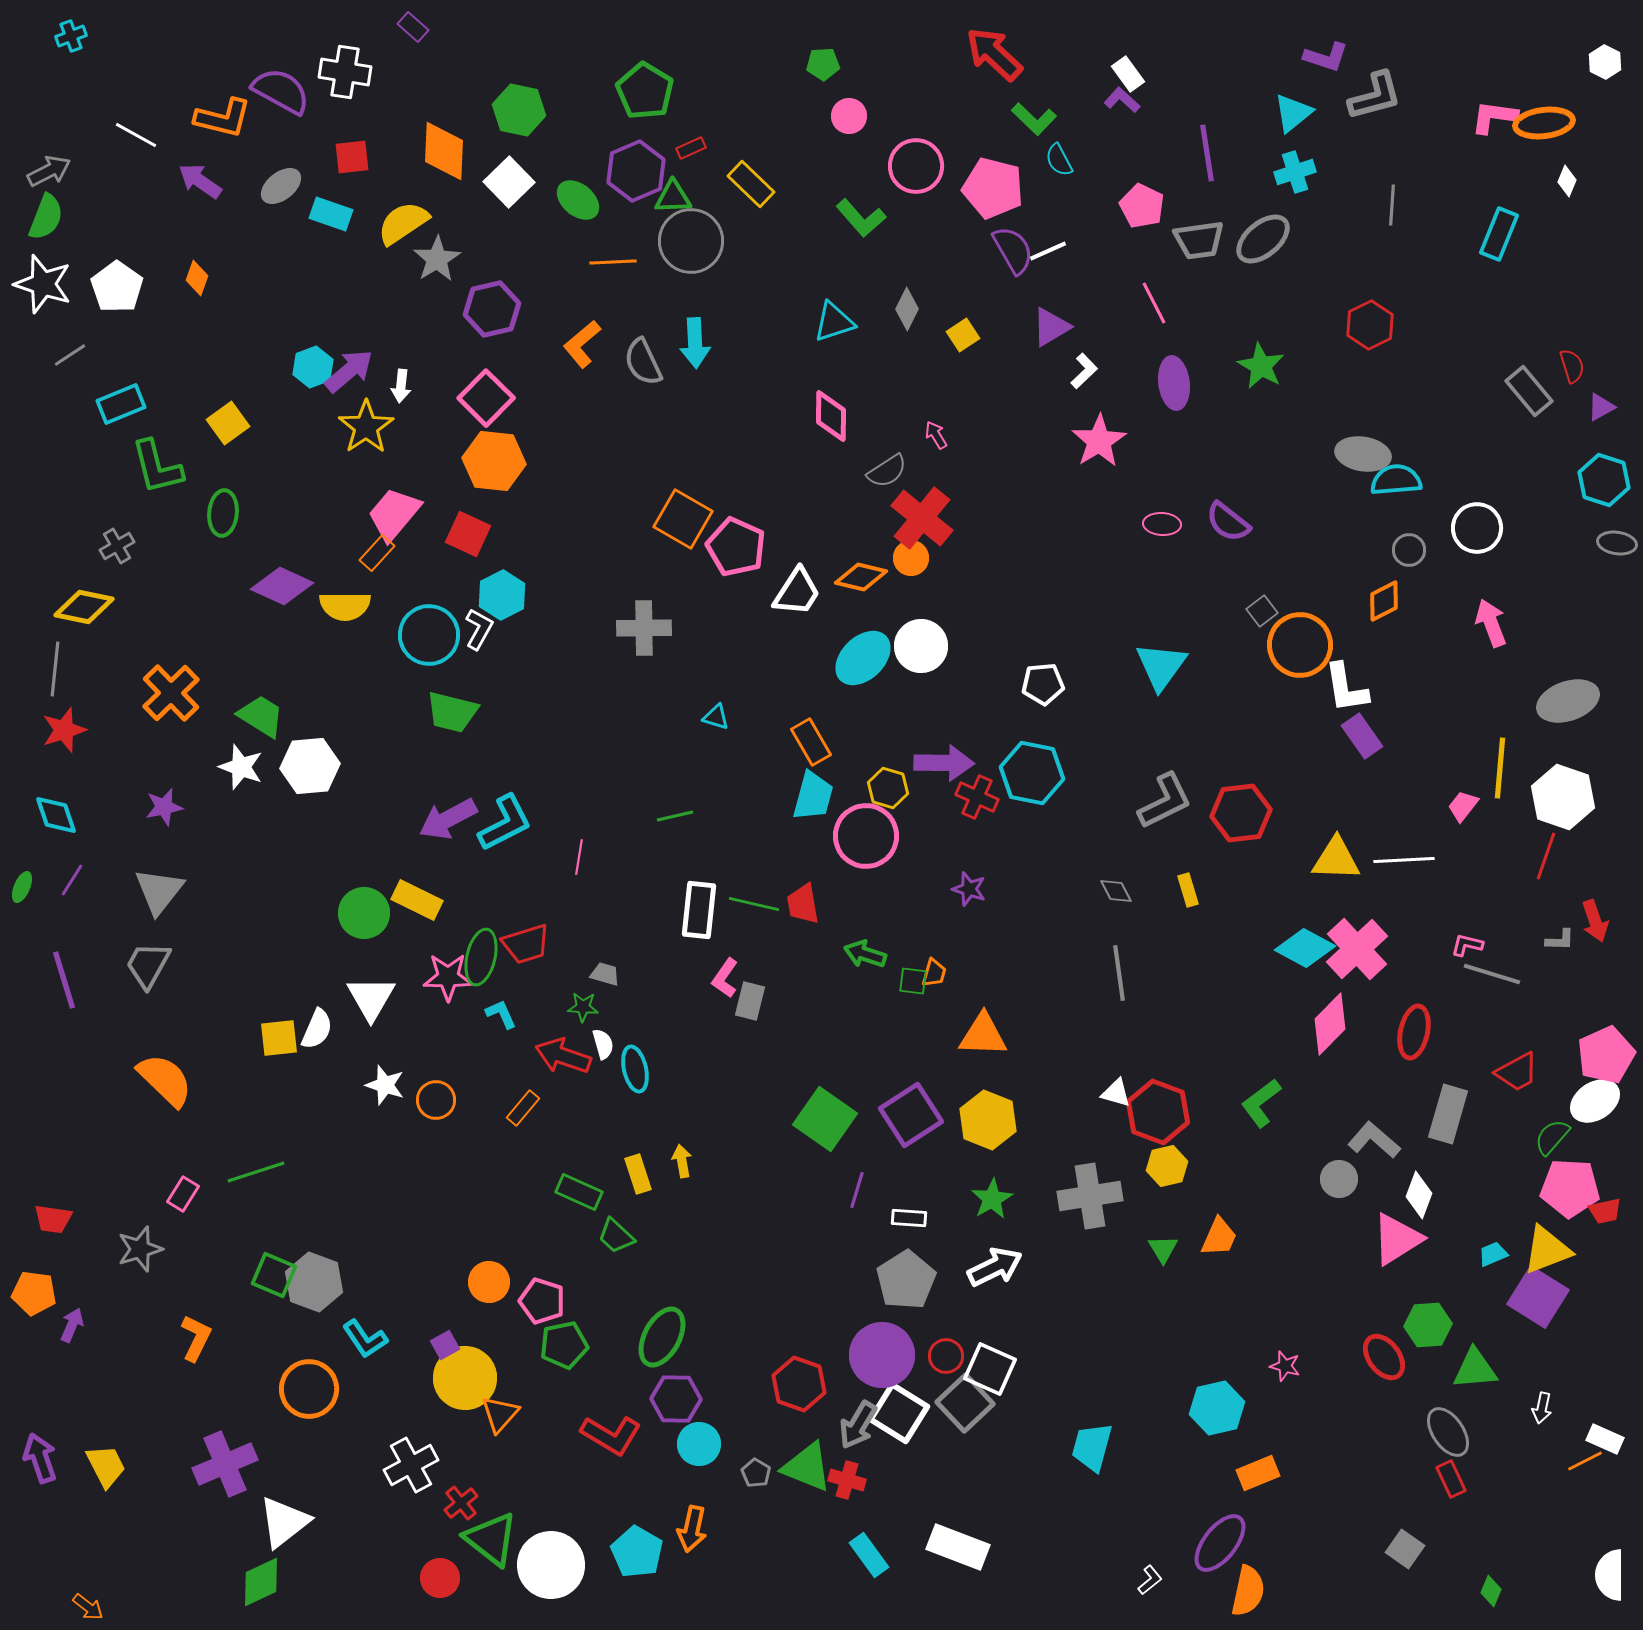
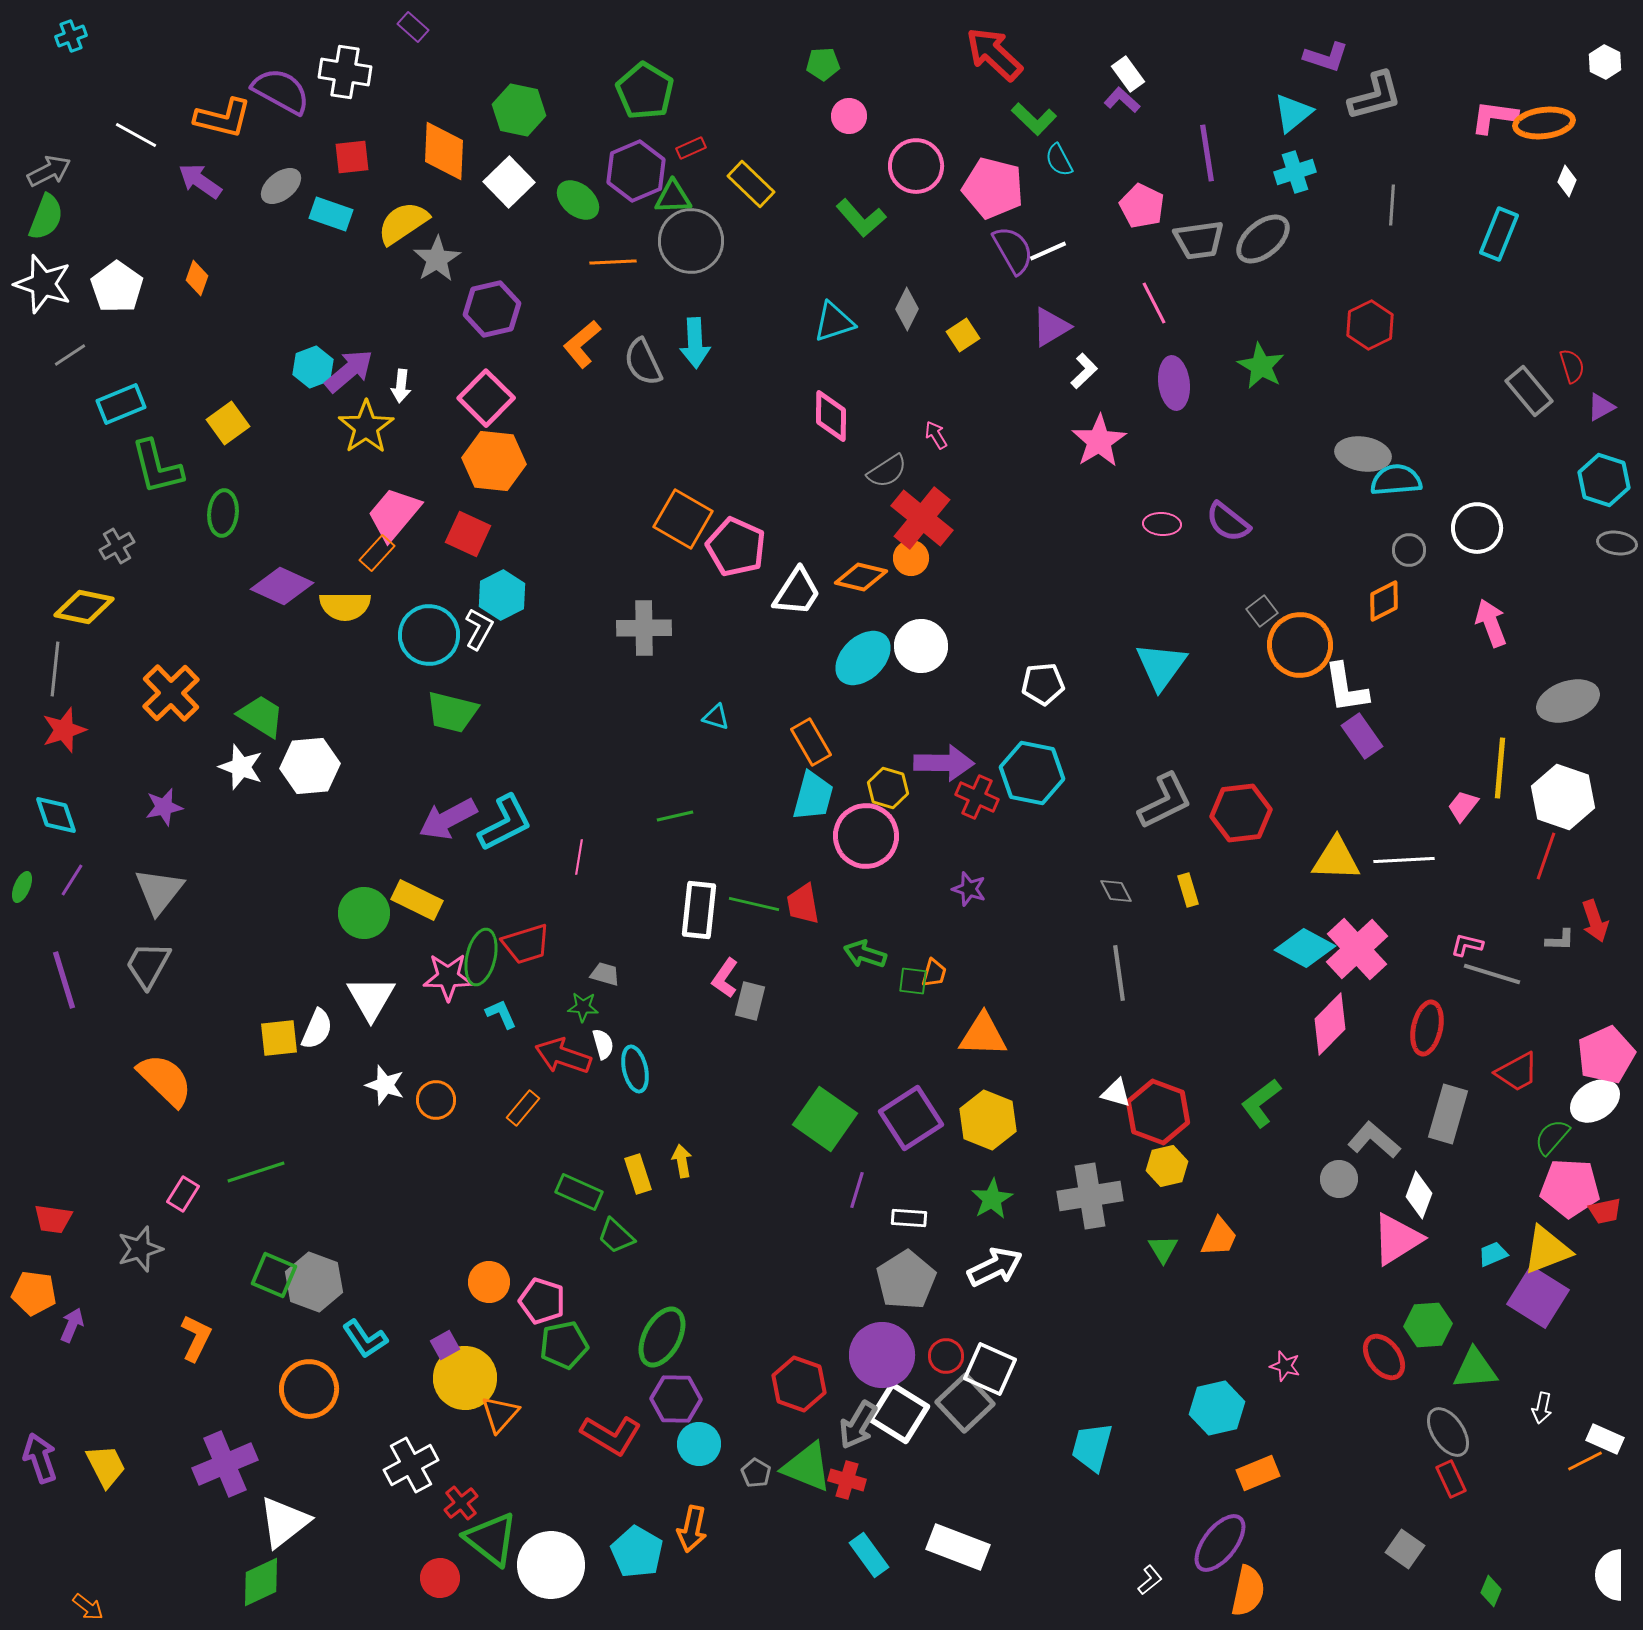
red ellipse at (1414, 1032): moved 13 px right, 4 px up
purple square at (911, 1115): moved 3 px down
